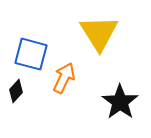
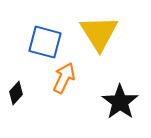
blue square: moved 14 px right, 12 px up
black diamond: moved 2 px down
